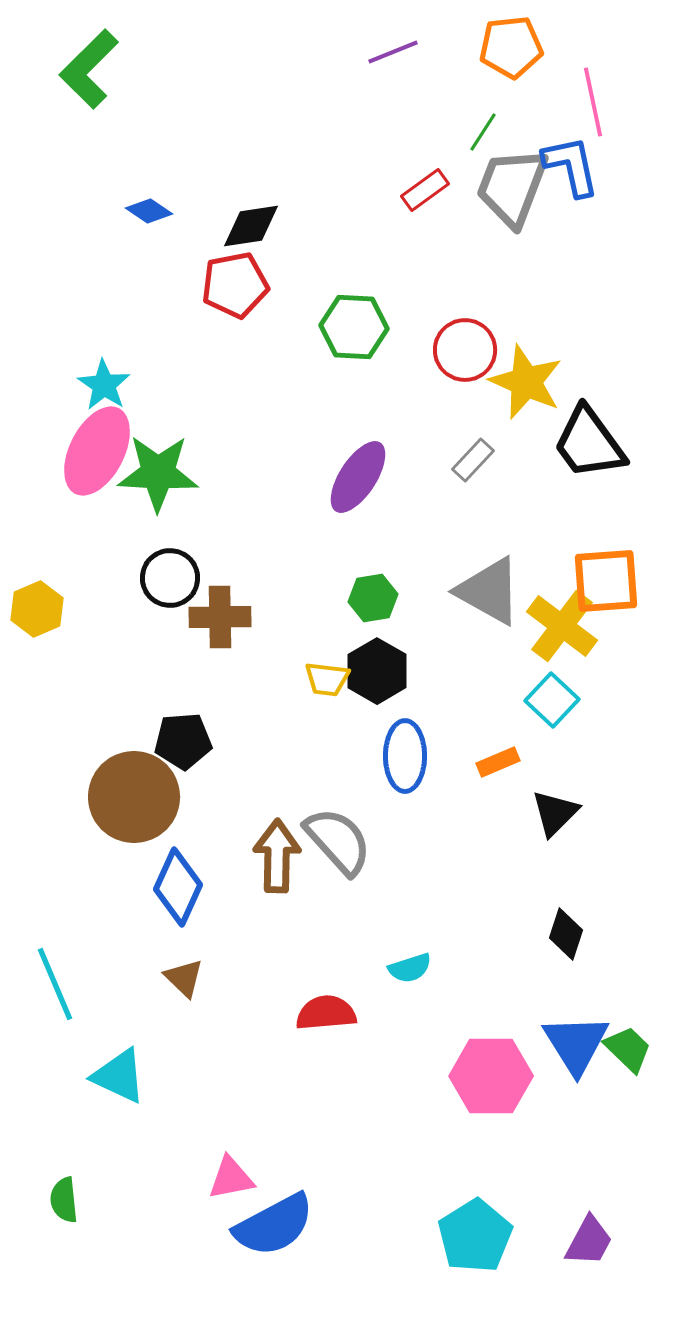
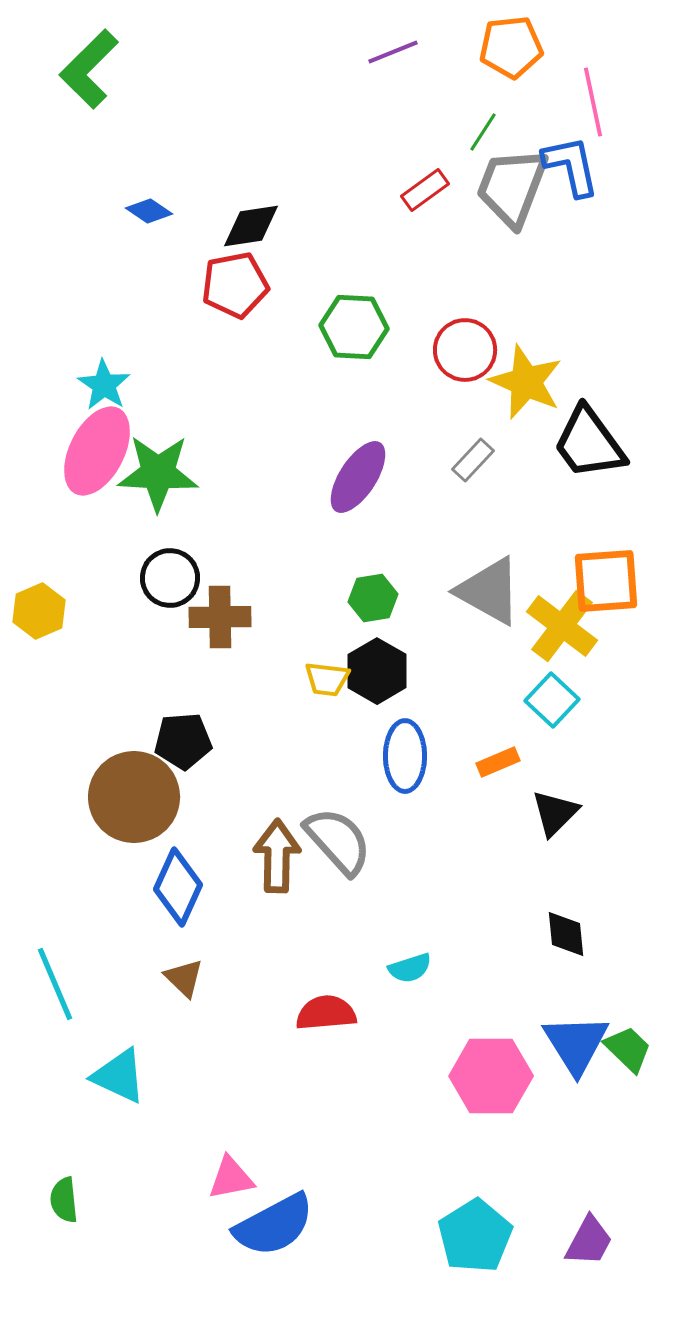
yellow hexagon at (37, 609): moved 2 px right, 2 px down
black diamond at (566, 934): rotated 24 degrees counterclockwise
